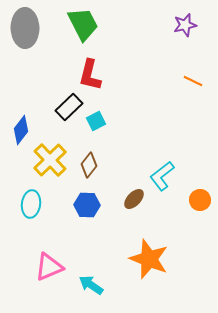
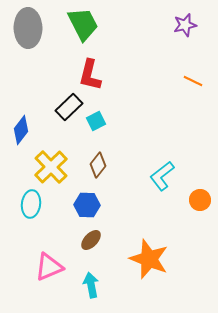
gray ellipse: moved 3 px right
yellow cross: moved 1 px right, 7 px down
brown diamond: moved 9 px right
brown ellipse: moved 43 px left, 41 px down
cyan arrow: rotated 45 degrees clockwise
